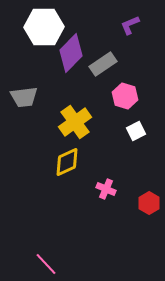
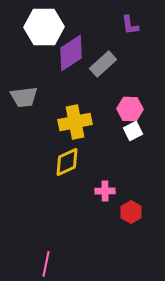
purple L-shape: rotated 75 degrees counterclockwise
purple diamond: rotated 12 degrees clockwise
gray rectangle: rotated 8 degrees counterclockwise
pink hexagon: moved 5 px right, 13 px down; rotated 15 degrees counterclockwise
yellow cross: rotated 24 degrees clockwise
white square: moved 3 px left
pink cross: moved 1 px left, 2 px down; rotated 24 degrees counterclockwise
red hexagon: moved 18 px left, 9 px down
pink line: rotated 55 degrees clockwise
